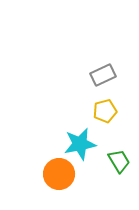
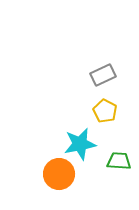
yellow pentagon: rotated 30 degrees counterclockwise
green trapezoid: rotated 55 degrees counterclockwise
